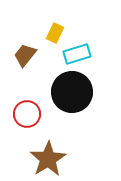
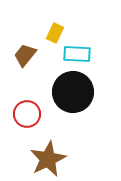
cyan rectangle: rotated 20 degrees clockwise
black circle: moved 1 px right
brown star: rotated 6 degrees clockwise
